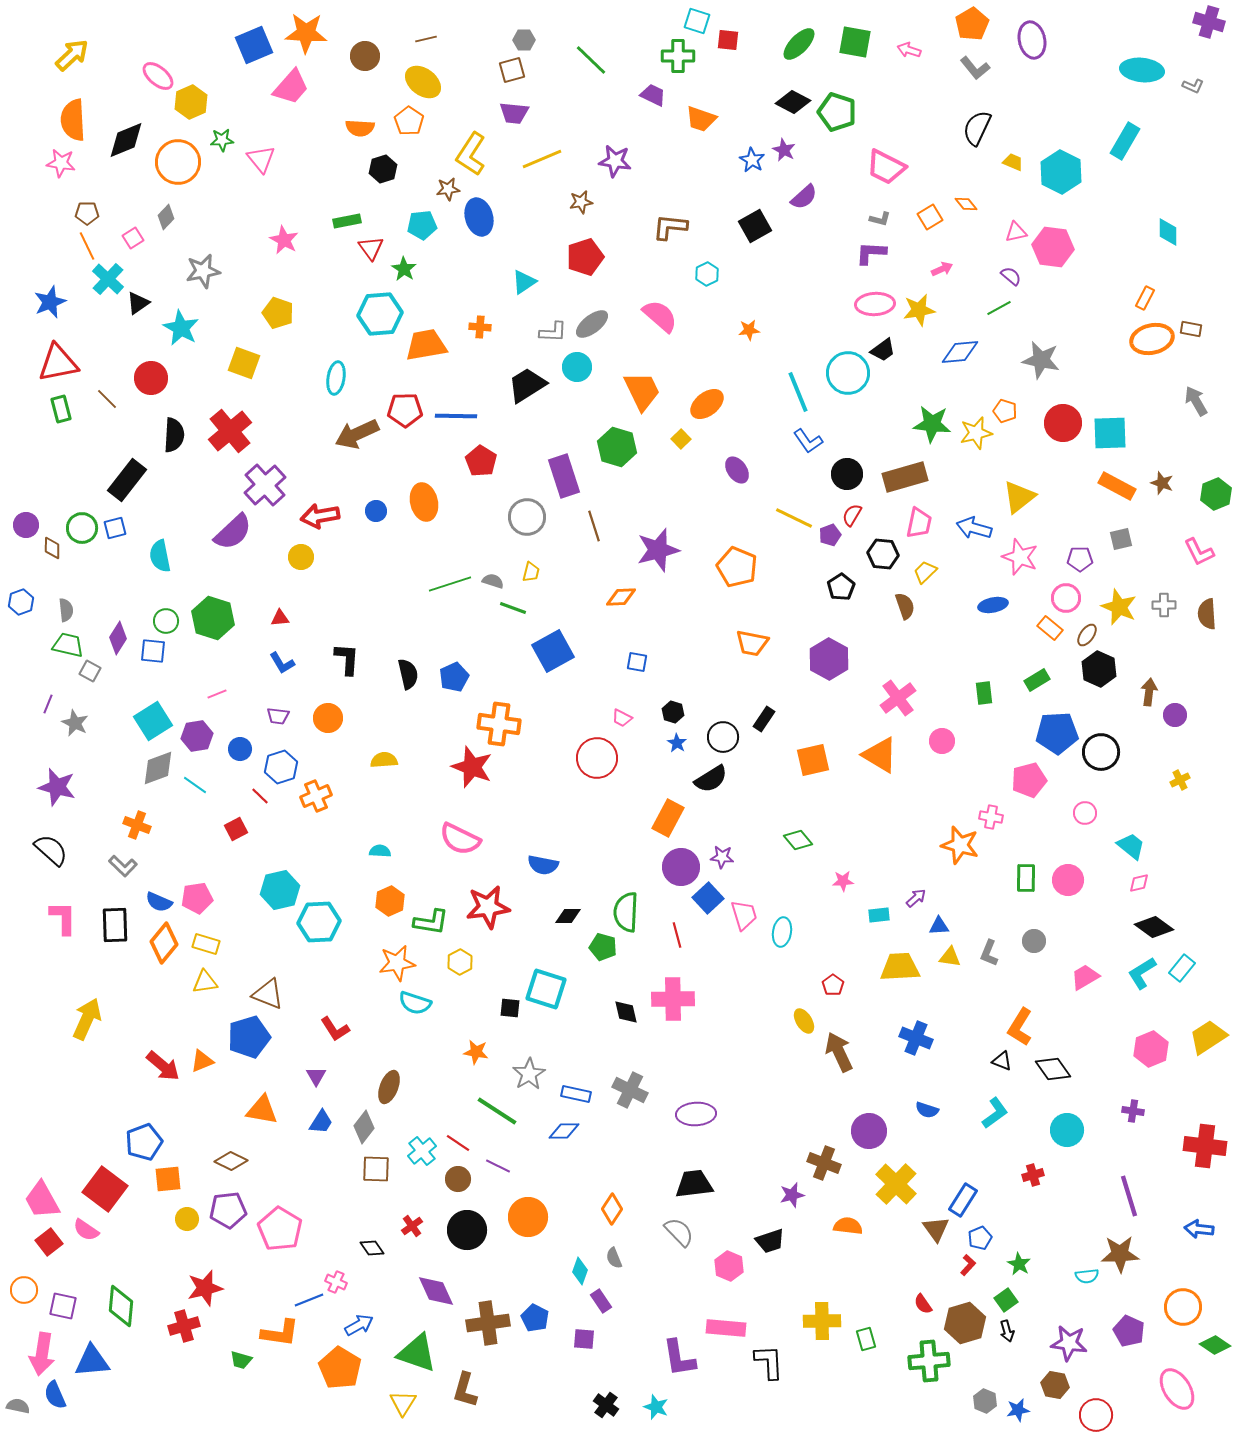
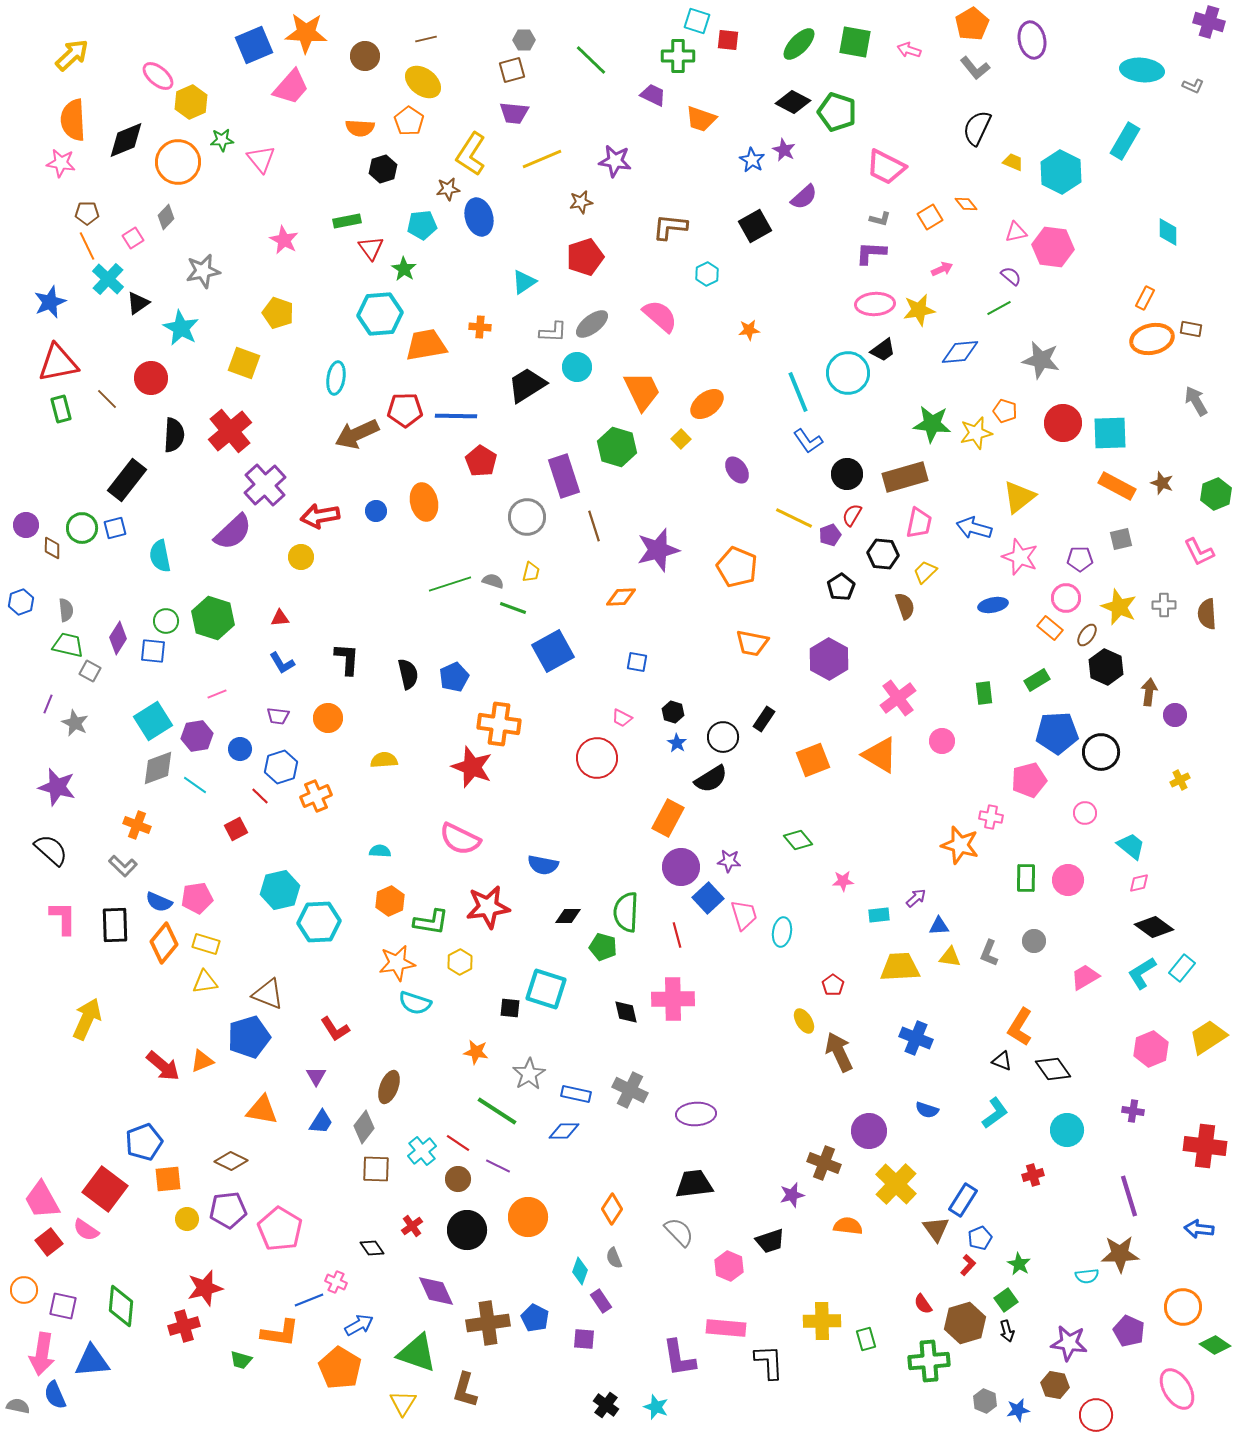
black hexagon at (1099, 669): moved 7 px right, 2 px up
orange square at (813, 760): rotated 8 degrees counterclockwise
purple star at (722, 857): moved 7 px right, 4 px down
